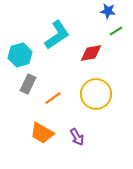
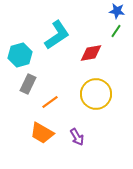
blue star: moved 9 px right
green line: rotated 24 degrees counterclockwise
orange line: moved 3 px left, 4 px down
